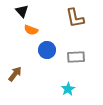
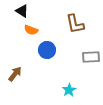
black triangle: rotated 16 degrees counterclockwise
brown L-shape: moved 6 px down
gray rectangle: moved 15 px right
cyan star: moved 1 px right, 1 px down
